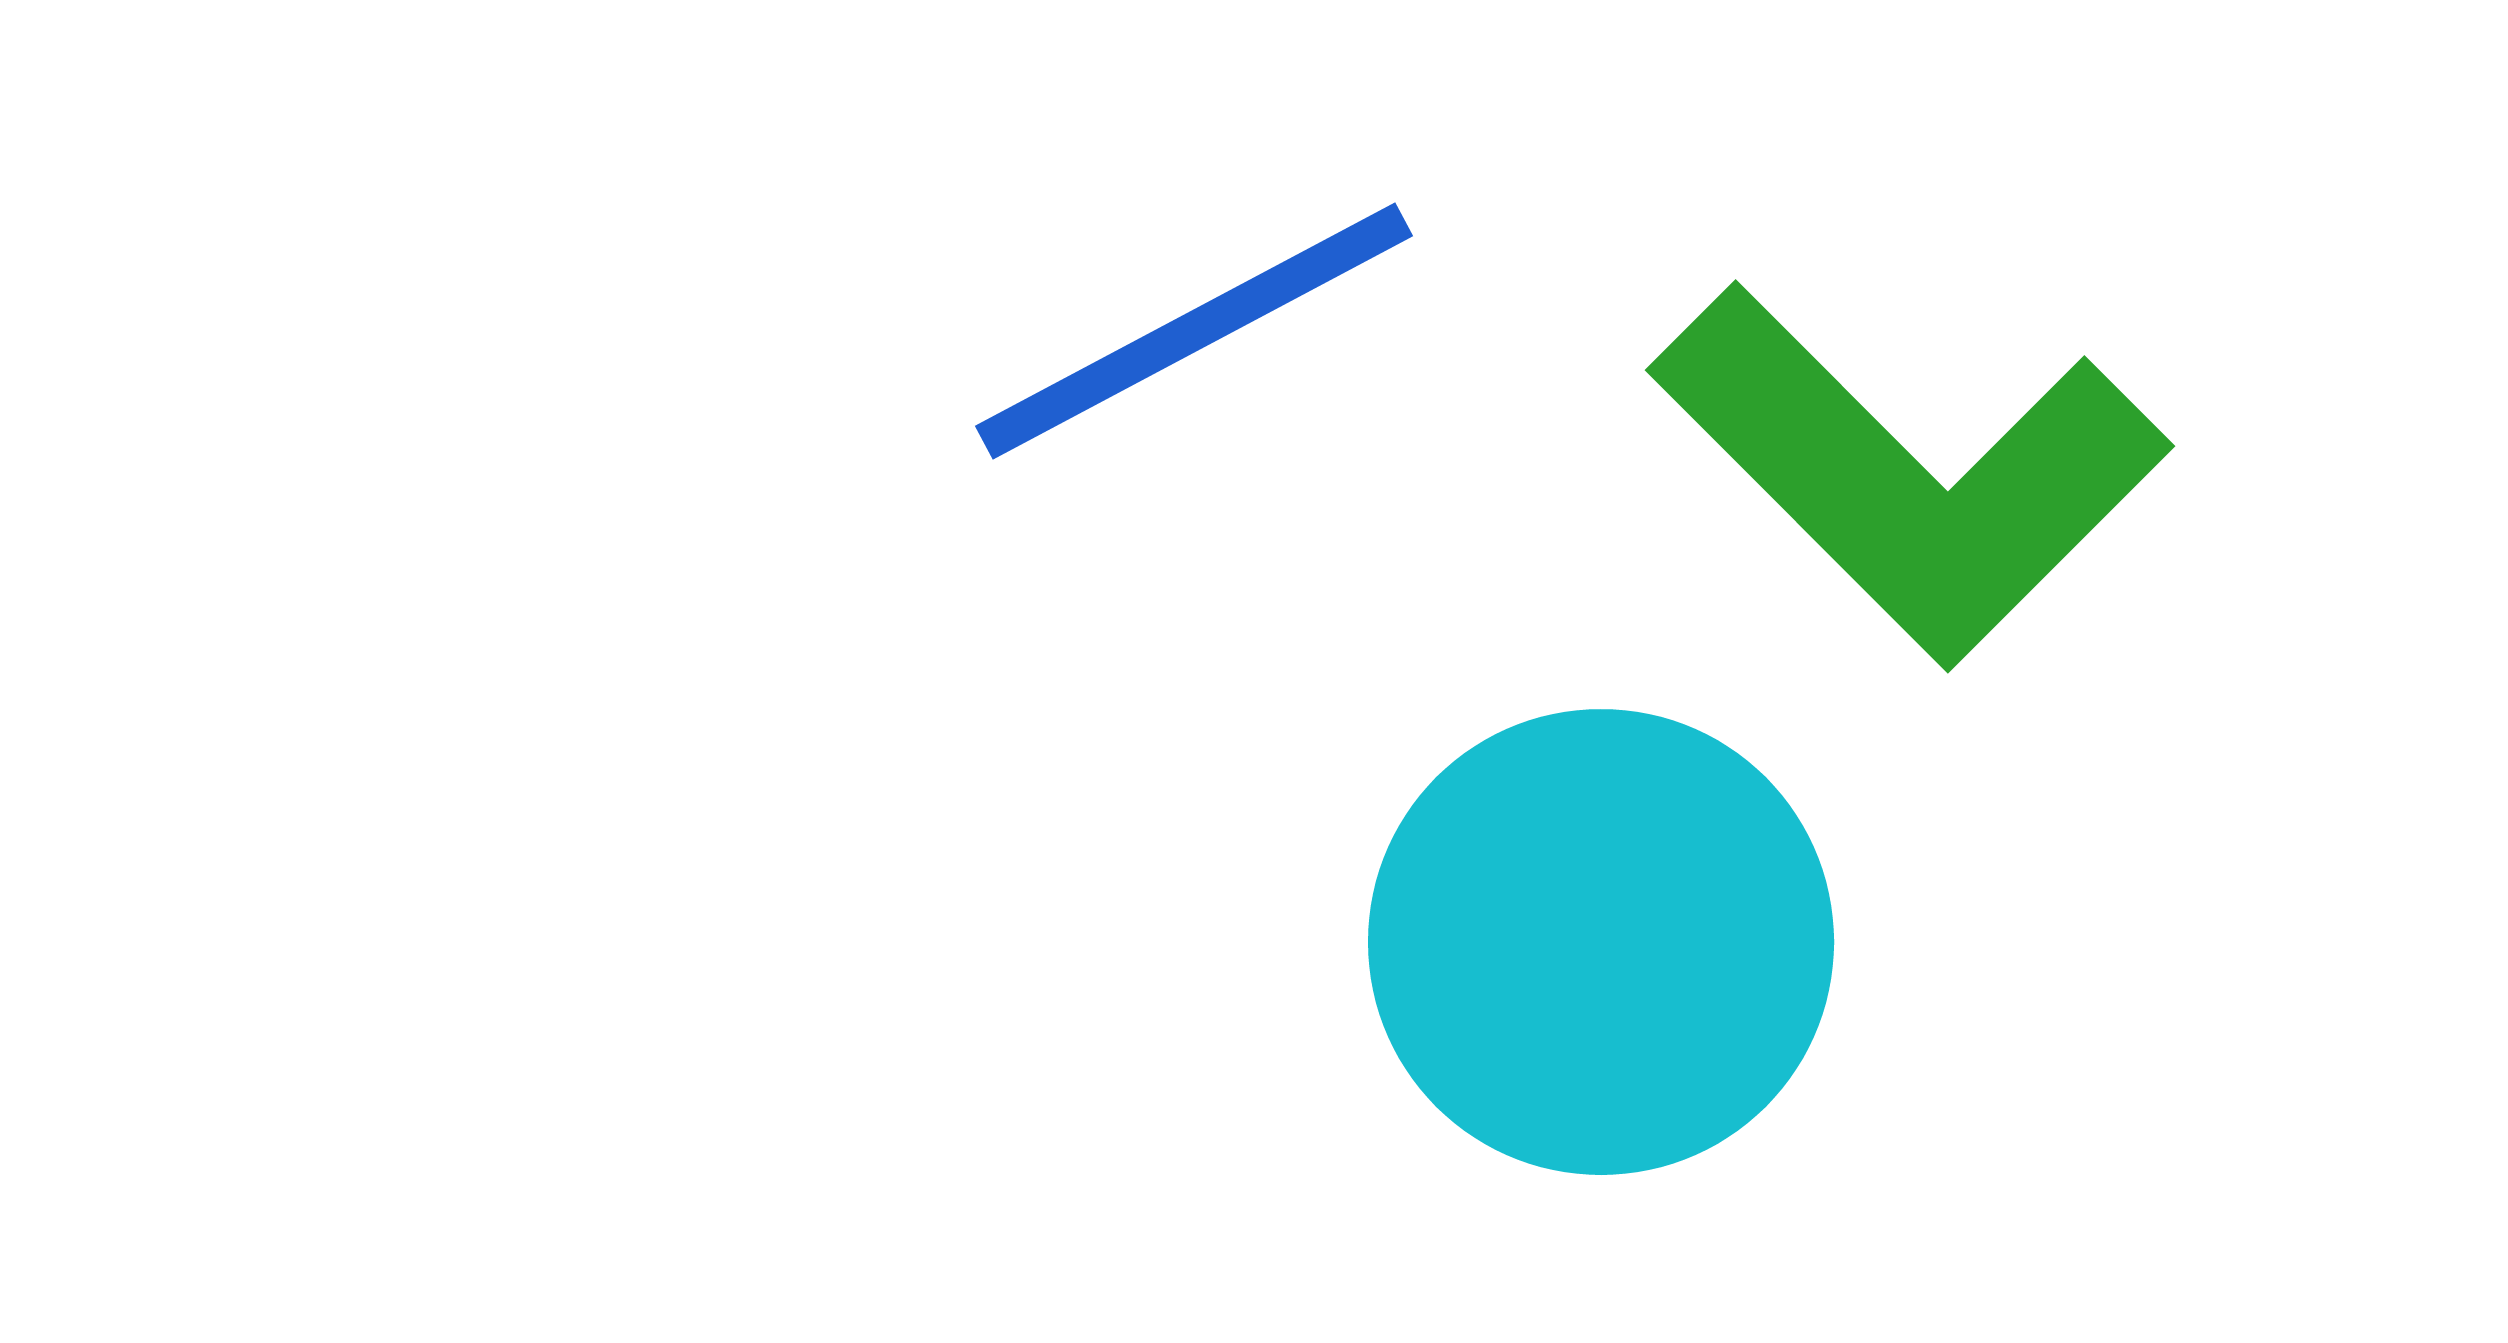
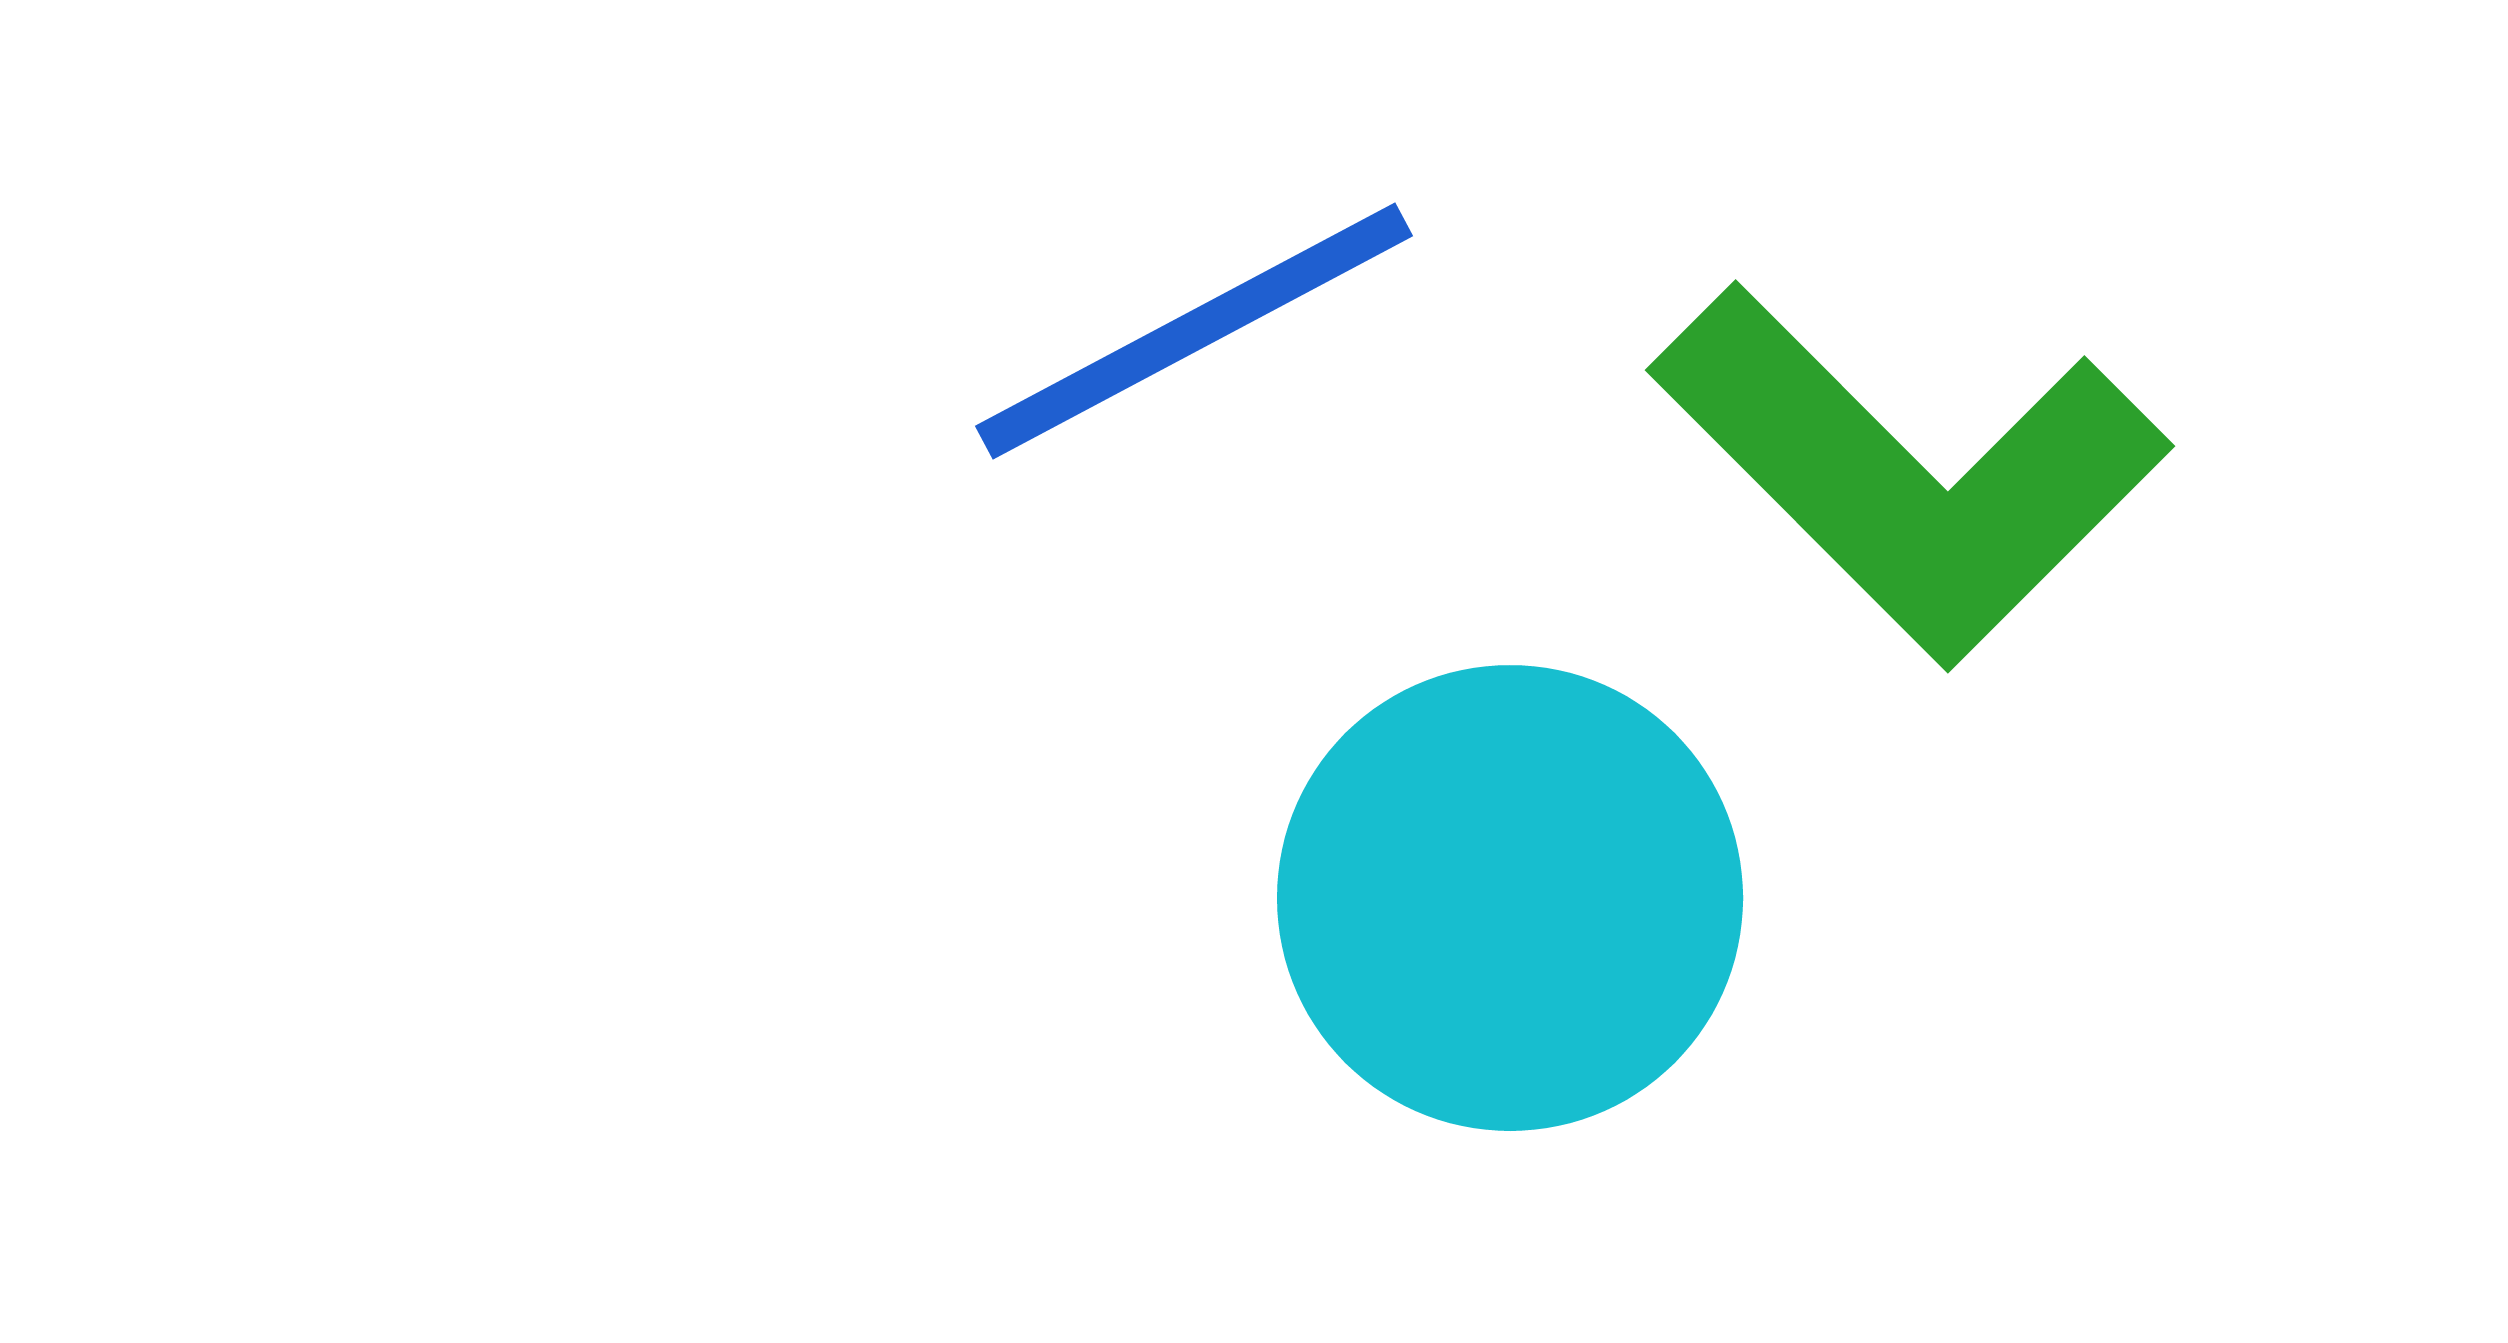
cyan circle: moved 91 px left, 44 px up
